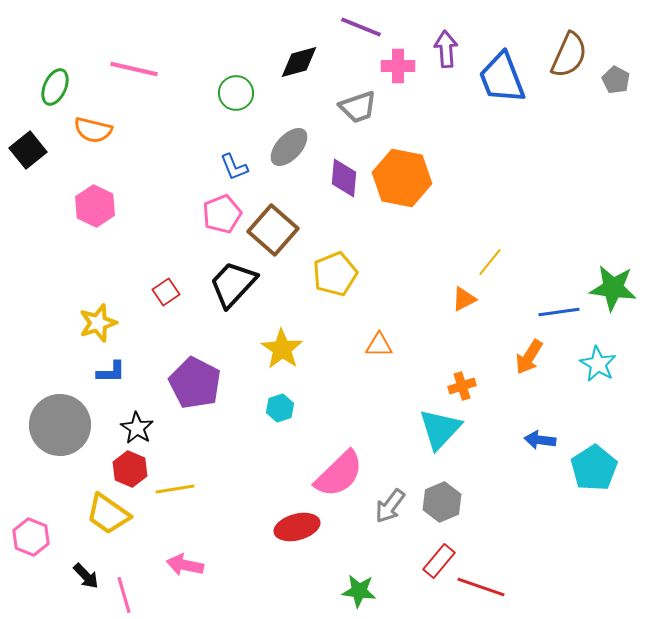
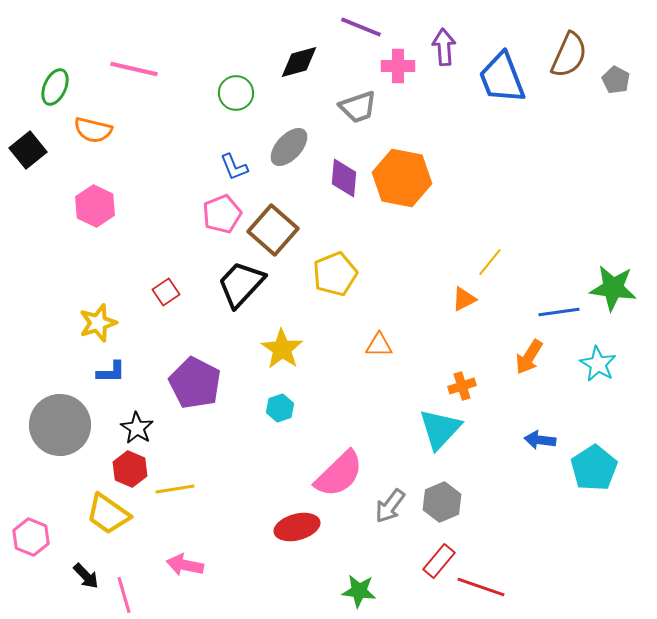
purple arrow at (446, 49): moved 2 px left, 2 px up
black trapezoid at (233, 284): moved 8 px right
